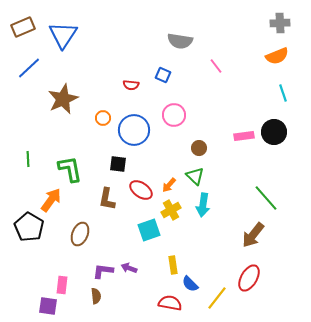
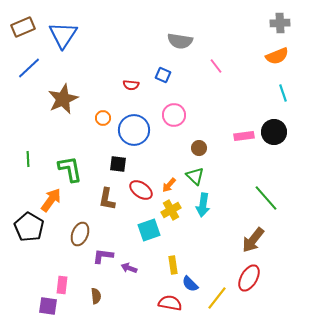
brown arrow at (253, 235): moved 5 px down
purple L-shape at (103, 271): moved 15 px up
